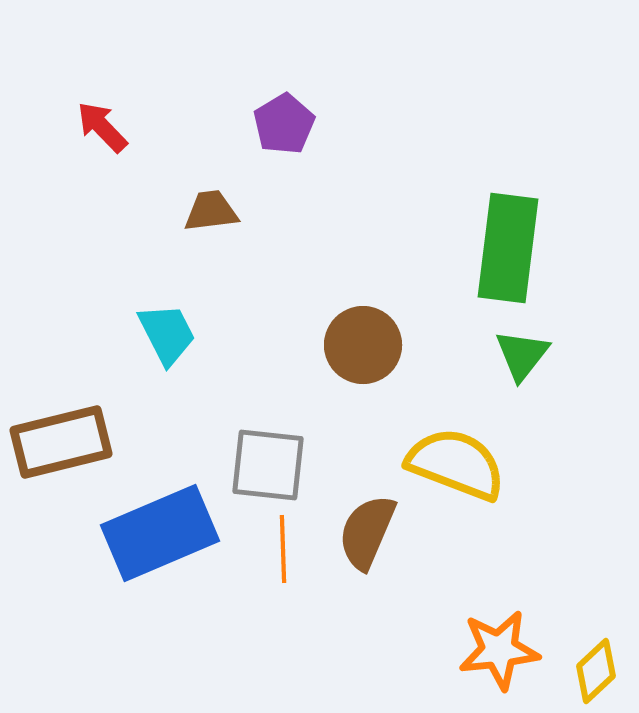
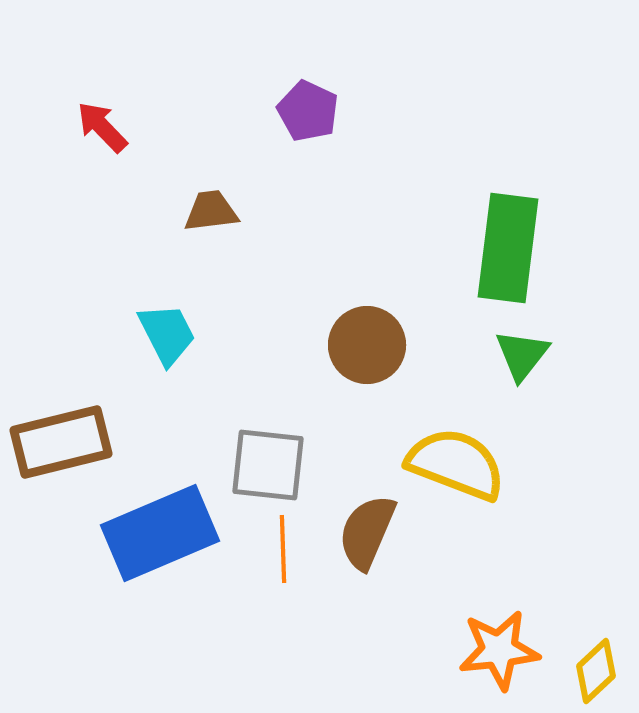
purple pentagon: moved 24 px right, 13 px up; rotated 16 degrees counterclockwise
brown circle: moved 4 px right
